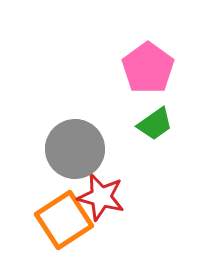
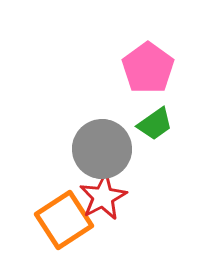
gray circle: moved 27 px right
red star: moved 2 px right; rotated 30 degrees clockwise
